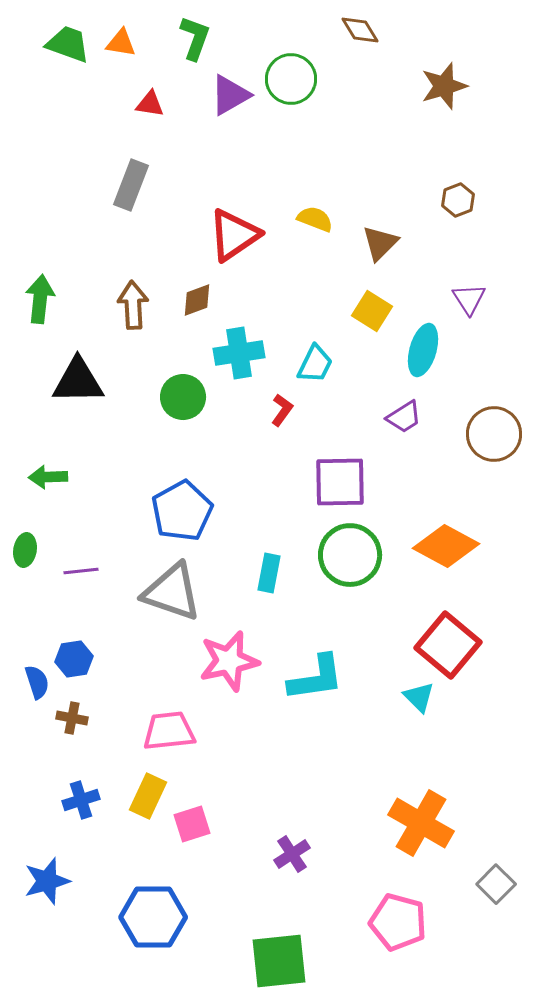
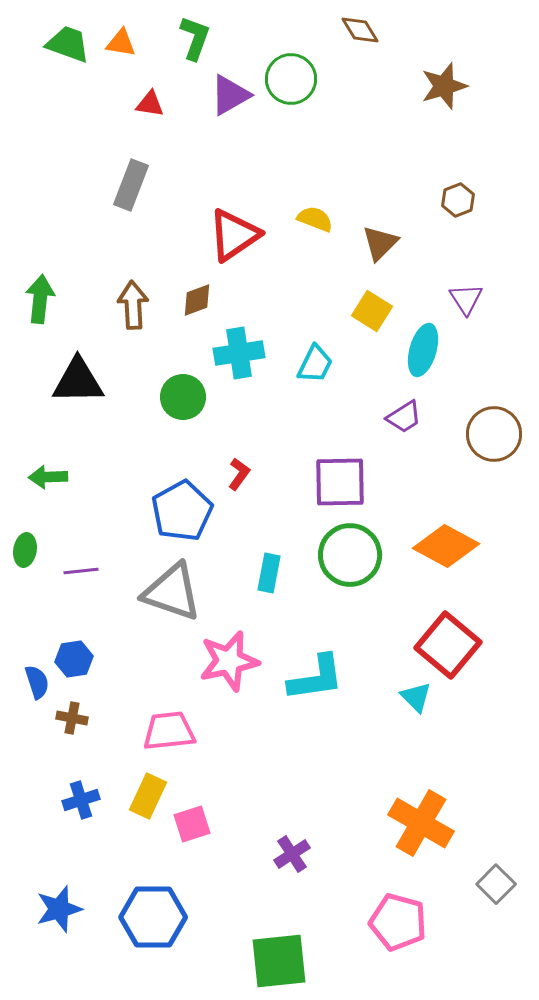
purple triangle at (469, 299): moved 3 px left
red L-shape at (282, 410): moved 43 px left, 64 px down
cyan triangle at (419, 697): moved 3 px left
blue star at (47, 881): moved 12 px right, 28 px down
